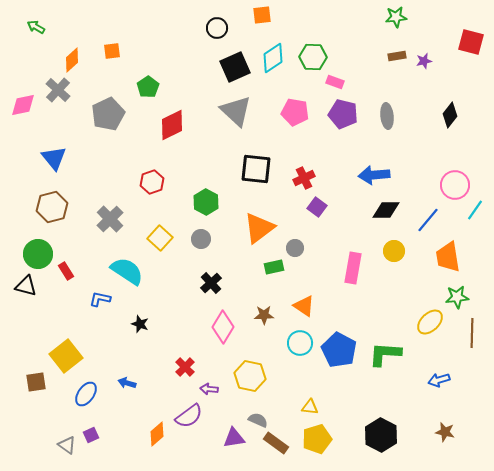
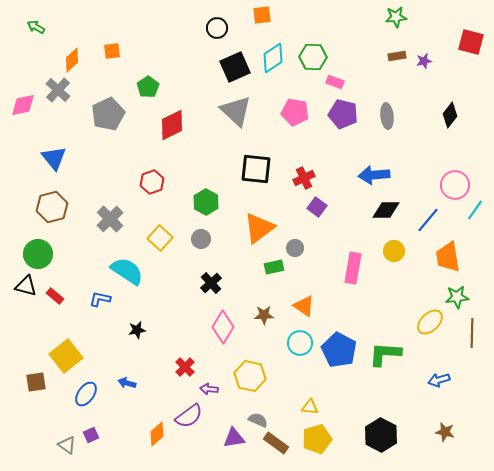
red rectangle at (66, 271): moved 11 px left, 25 px down; rotated 18 degrees counterclockwise
black star at (140, 324): moved 3 px left, 6 px down; rotated 30 degrees counterclockwise
